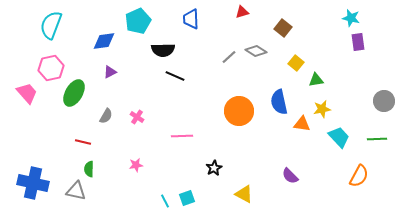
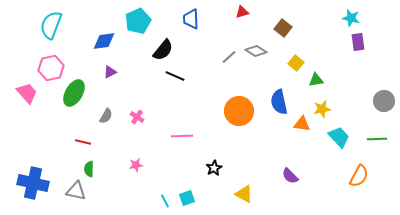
black semicircle: rotated 50 degrees counterclockwise
